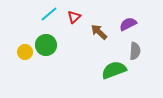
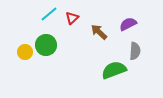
red triangle: moved 2 px left, 1 px down
